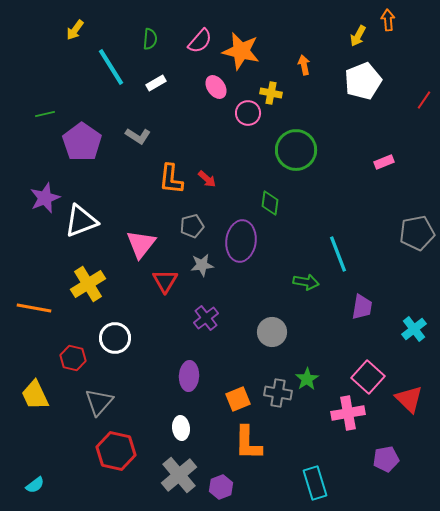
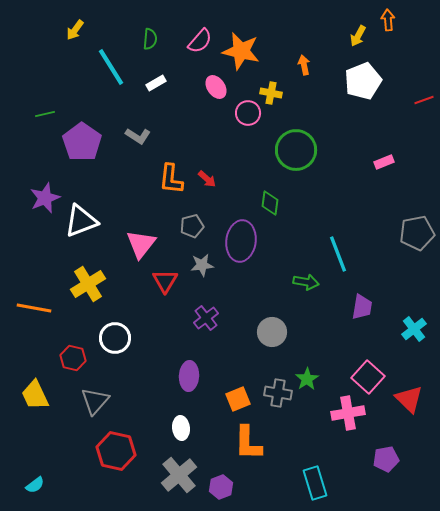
red line at (424, 100): rotated 36 degrees clockwise
gray triangle at (99, 402): moved 4 px left, 1 px up
